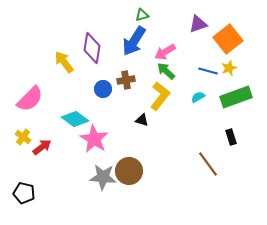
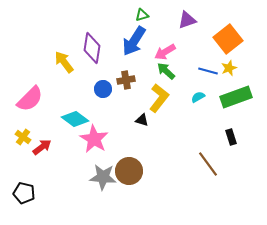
purple triangle: moved 11 px left, 4 px up
yellow L-shape: moved 1 px left, 2 px down
